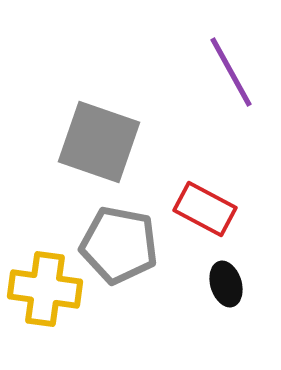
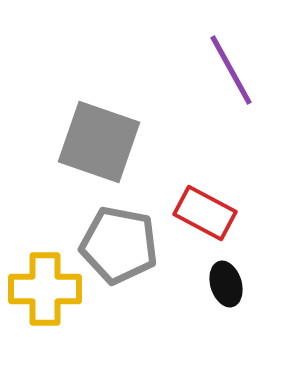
purple line: moved 2 px up
red rectangle: moved 4 px down
yellow cross: rotated 8 degrees counterclockwise
